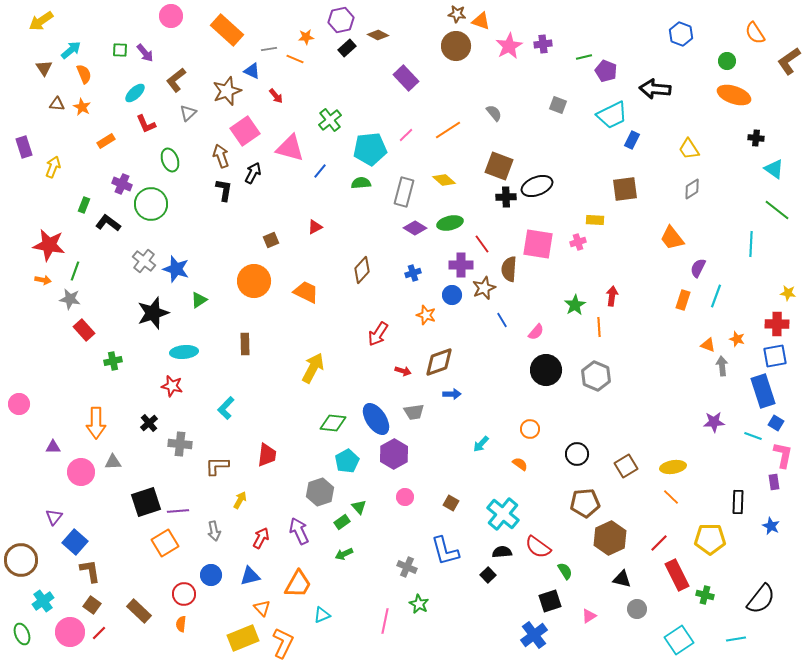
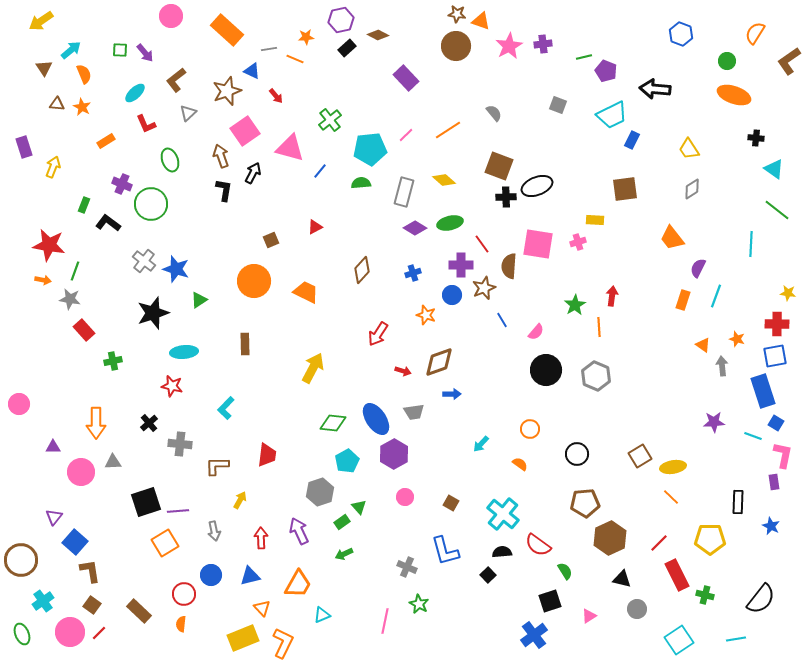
orange semicircle at (755, 33): rotated 65 degrees clockwise
brown semicircle at (509, 269): moved 3 px up
orange triangle at (708, 345): moved 5 px left; rotated 14 degrees clockwise
brown square at (626, 466): moved 14 px right, 10 px up
red arrow at (261, 538): rotated 30 degrees counterclockwise
red semicircle at (538, 547): moved 2 px up
